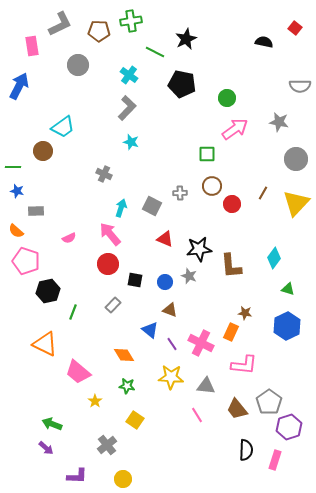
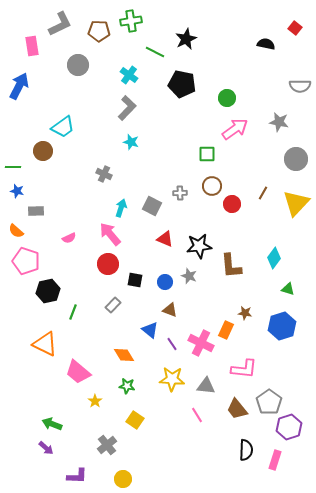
black semicircle at (264, 42): moved 2 px right, 2 px down
black star at (199, 249): moved 3 px up
blue hexagon at (287, 326): moved 5 px left; rotated 8 degrees clockwise
orange rectangle at (231, 332): moved 5 px left, 2 px up
pink L-shape at (244, 365): moved 4 px down
yellow star at (171, 377): moved 1 px right, 2 px down
